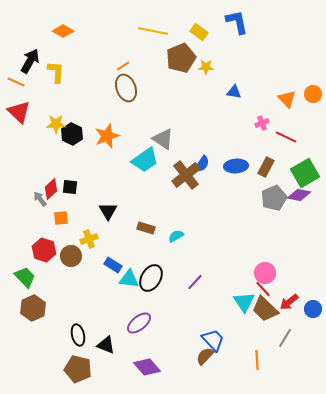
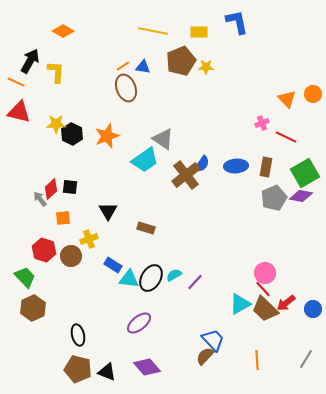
yellow rectangle at (199, 32): rotated 36 degrees counterclockwise
brown pentagon at (181, 58): moved 3 px down
blue triangle at (234, 92): moved 91 px left, 25 px up
red triangle at (19, 112): rotated 30 degrees counterclockwise
brown rectangle at (266, 167): rotated 18 degrees counterclockwise
purple diamond at (299, 195): moved 2 px right, 1 px down
orange square at (61, 218): moved 2 px right
cyan semicircle at (176, 236): moved 2 px left, 39 px down
cyan triangle at (244, 302): moved 4 px left, 2 px down; rotated 35 degrees clockwise
red arrow at (289, 302): moved 3 px left, 1 px down
gray line at (285, 338): moved 21 px right, 21 px down
black triangle at (106, 345): moved 1 px right, 27 px down
